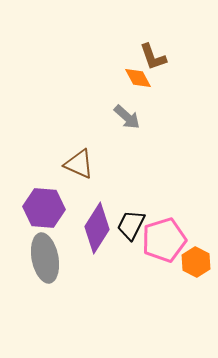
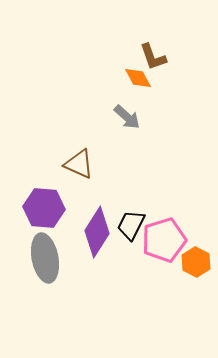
purple diamond: moved 4 px down
